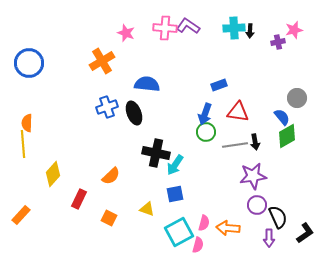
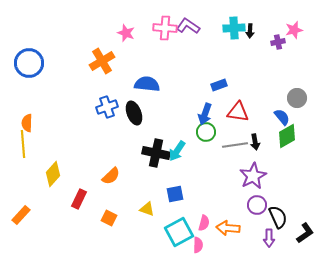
cyan arrow at (175, 165): moved 2 px right, 14 px up
purple star at (253, 176): rotated 20 degrees counterclockwise
pink semicircle at (198, 245): rotated 14 degrees counterclockwise
